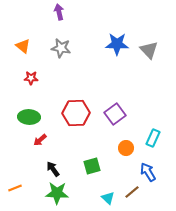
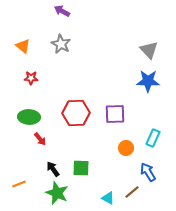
purple arrow: moved 3 px right, 1 px up; rotated 49 degrees counterclockwise
blue star: moved 31 px right, 37 px down
gray star: moved 4 px up; rotated 18 degrees clockwise
purple square: rotated 35 degrees clockwise
red arrow: moved 1 px up; rotated 88 degrees counterclockwise
green square: moved 11 px left, 2 px down; rotated 18 degrees clockwise
orange line: moved 4 px right, 4 px up
green star: rotated 20 degrees clockwise
cyan triangle: rotated 16 degrees counterclockwise
